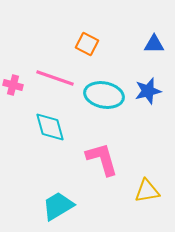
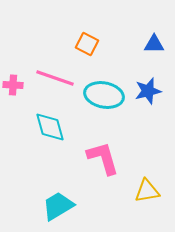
pink cross: rotated 12 degrees counterclockwise
pink L-shape: moved 1 px right, 1 px up
